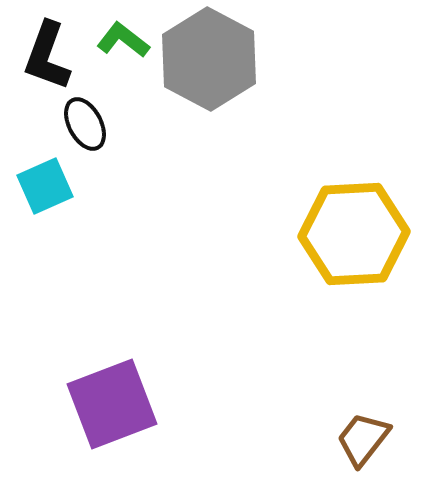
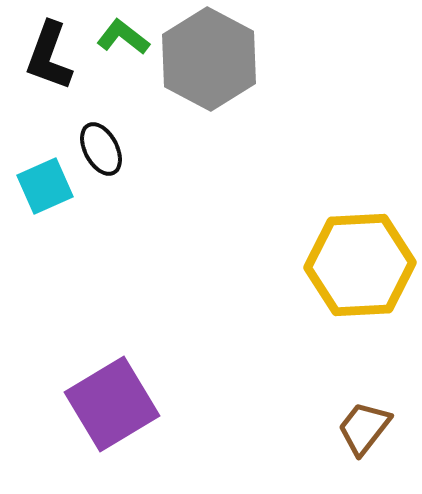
green L-shape: moved 3 px up
black L-shape: moved 2 px right
black ellipse: moved 16 px right, 25 px down
yellow hexagon: moved 6 px right, 31 px down
purple square: rotated 10 degrees counterclockwise
brown trapezoid: moved 1 px right, 11 px up
